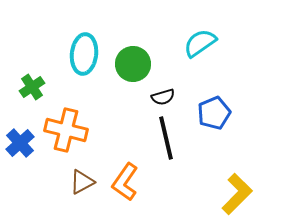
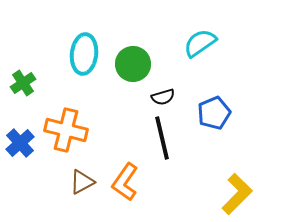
green cross: moved 9 px left, 4 px up
black line: moved 4 px left
